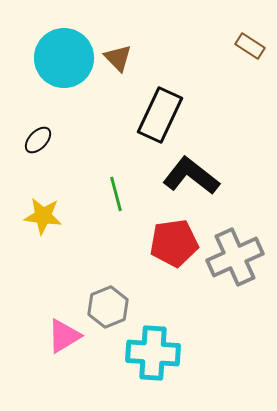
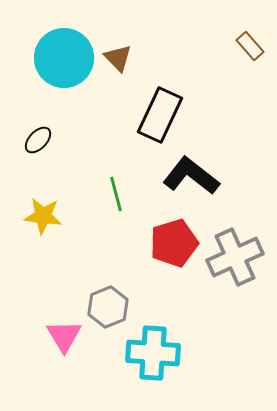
brown rectangle: rotated 16 degrees clockwise
red pentagon: rotated 9 degrees counterclockwise
pink triangle: rotated 30 degrees counterclockwise
